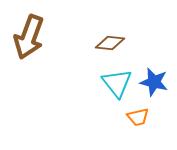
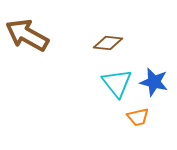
brown arrow: moved 2 px left, 2 px up; rotated 99 degrees clockwise
brown diamond: moved 2 px left
